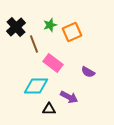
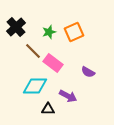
green star: moved 1 px left, 7 px down
orange square: moved 2 px right
brown line: moved 1 px left, 7 px down; rotated 24 degrees counterclockwise
cyan diamond: moved 1 px left
purple arrow: moved 1 px left, 1 px up
black triangle: moved 1 px left
